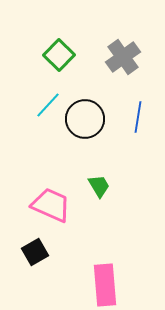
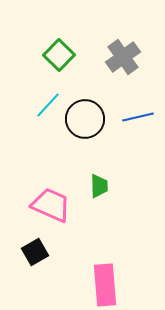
blue line: rotated 68 degrees clockwise
green trapezoid: rotated 30 degrees clockwise
